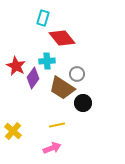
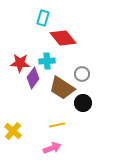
red diamond: moved 1 px right
red star: moved 4 px right, 3 px up; rotated 24 degrees counterclockwise
gray circle: moved 5 px right
